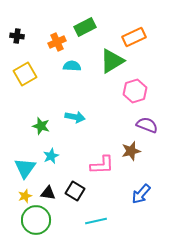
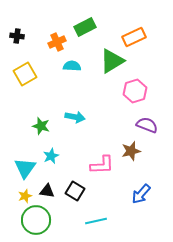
black triangle: moved 1 px left, 2 px up
